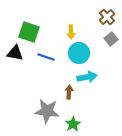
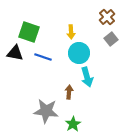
blue line: moved 3 px left
cyan arrow: rotated 84 degrees clockwise
gray star: moved 1 px left
